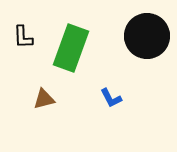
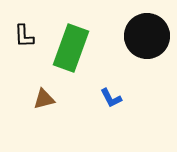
black L-shape: moved 1 px right, 1 px up
